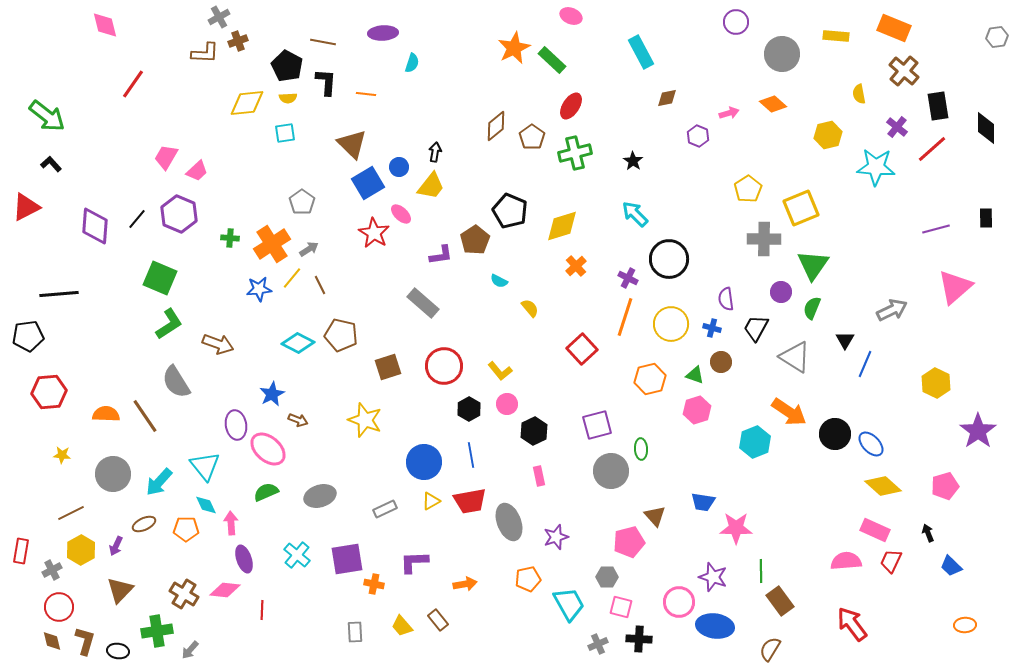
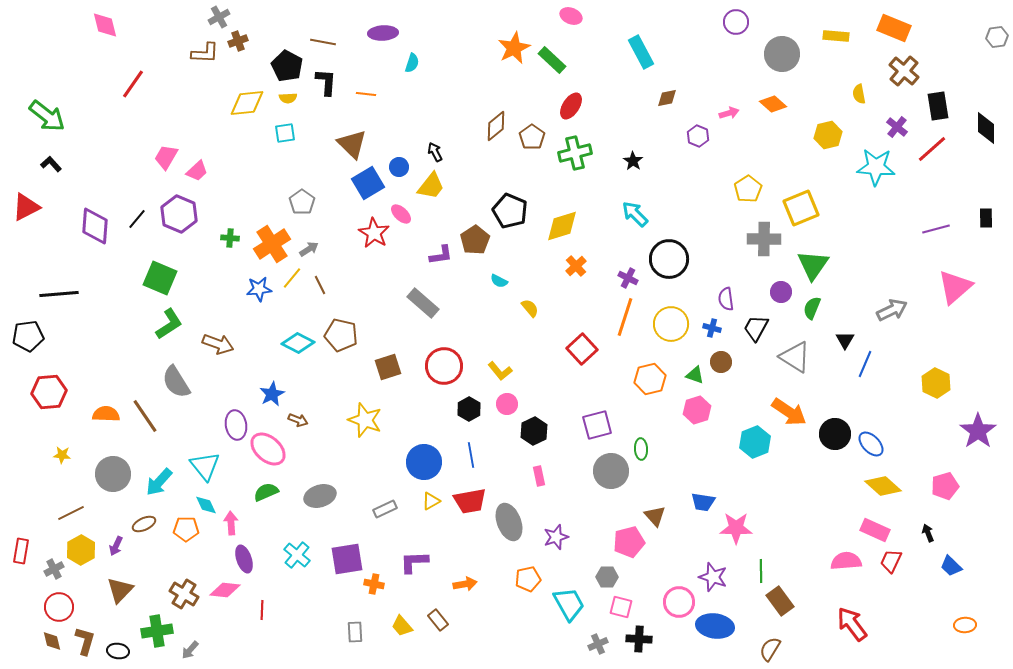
black arrow at (435, 152): rotated 36 degrees counterclockwise
gray cross at (52, 570): moved 2 px right, 1 px up
